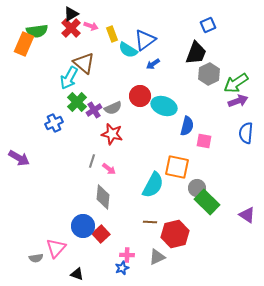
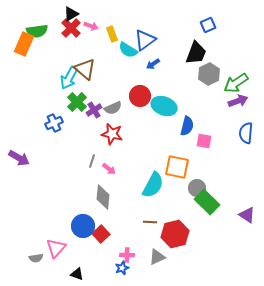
brown triangle at (84, 63): moved 1 px right, 6 px down
